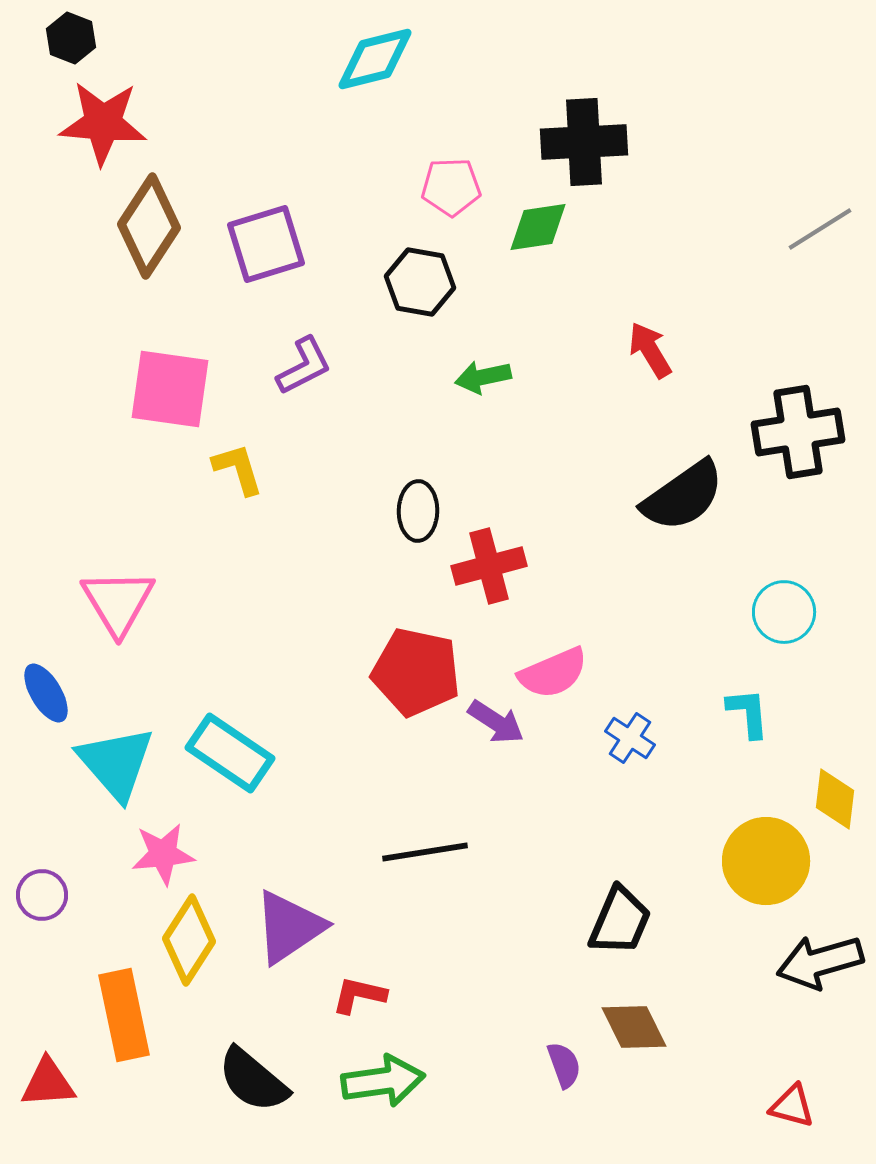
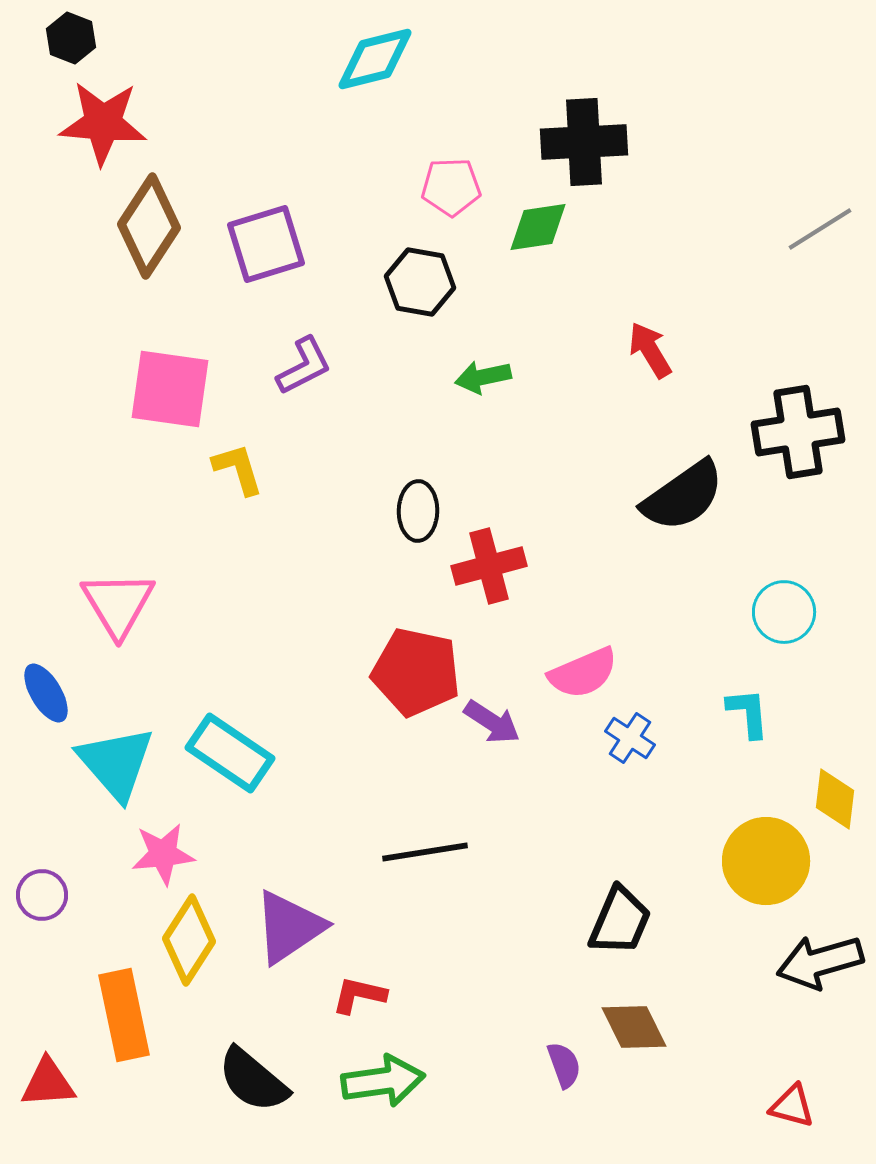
pink triangle at (118, 602): moved 2 px down
pink semicircle at (553, 673): moved 30 px right
purple arrow at (496, 722): moved 4 px left
